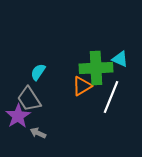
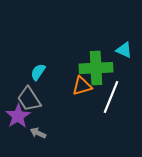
cyan triangle: moved 4 px right, 9 px up
orange triangle: rotated 15 degrees clockwise
